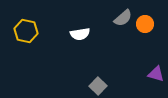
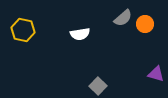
yellow hexagon: moved 3 px left, 1 px up
